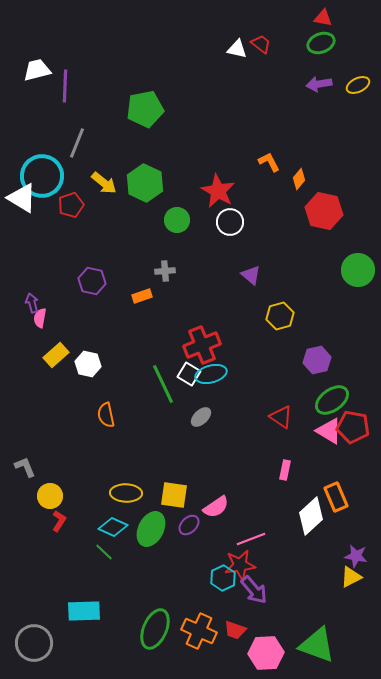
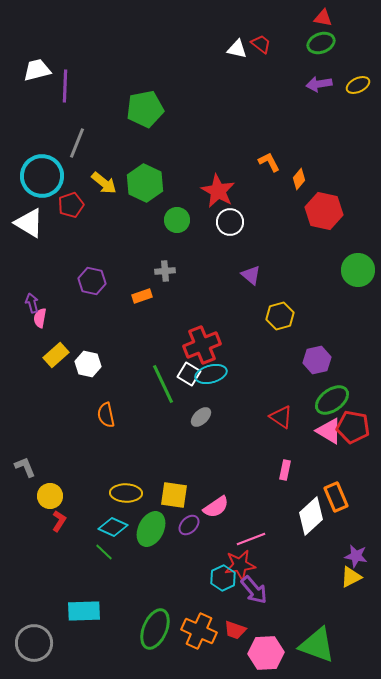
white triangle at (22, 198): moved 7 px right, 25 px down
